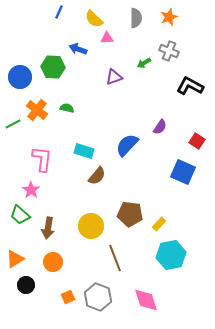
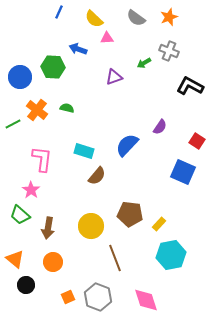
gray semicircle: rotated 126 degrees clockwise
orange triangle: rotated 48 degrees counterclockwise
